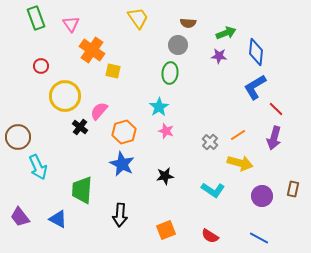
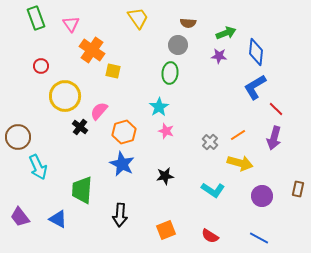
brown rectangle: moved 5 px right
